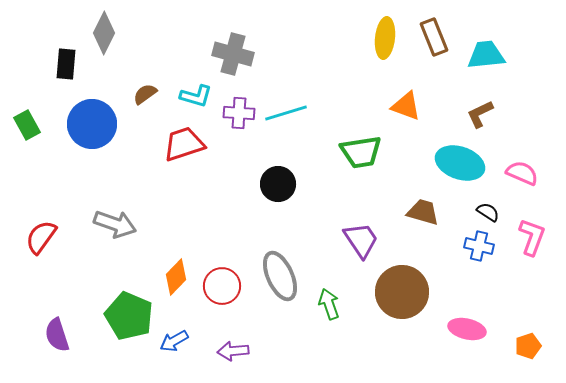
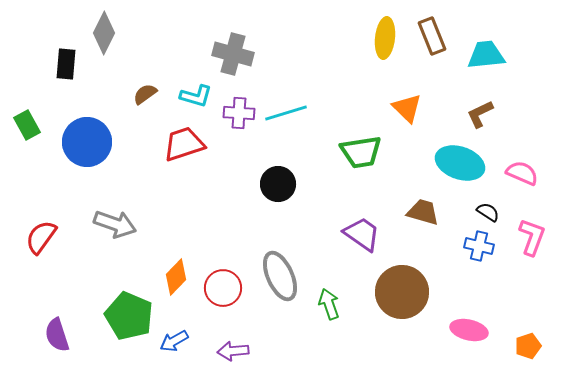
brown rectangle: moved 2 px left, 1 px up
orange triangle: moved 1 px right, 2 px down; rotated 24 degrees clockwise
blue circle: moved 5 px left, 18 px down
purple trapezoid: moved 1 px right, 6 px up; rotated 21 degrees counterclockwise
red circle: moved 1 px right, 2 px down
pink ellipse: moved 2 px right, 1 px down
